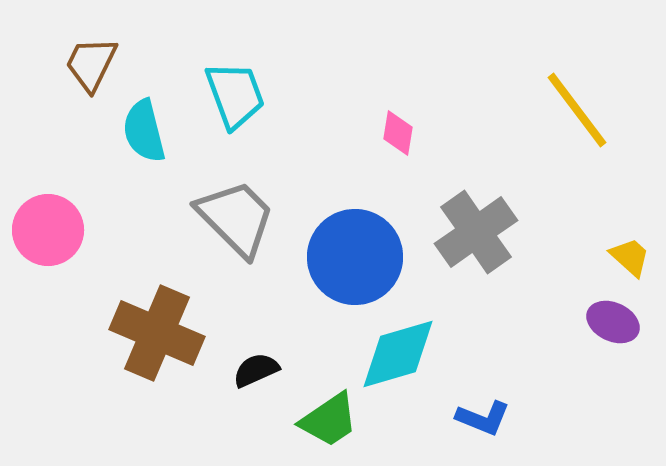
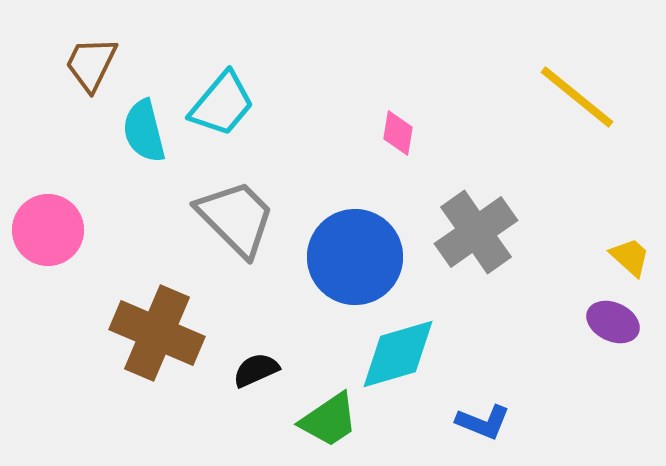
cyan trapezoid: moved 13 px left, 9 px down; rotated 60 degrees clockwise
yellow line: moved 13 px up; rotated 14 degrees counterclockwise
blue L-shape: moved 4 px down
